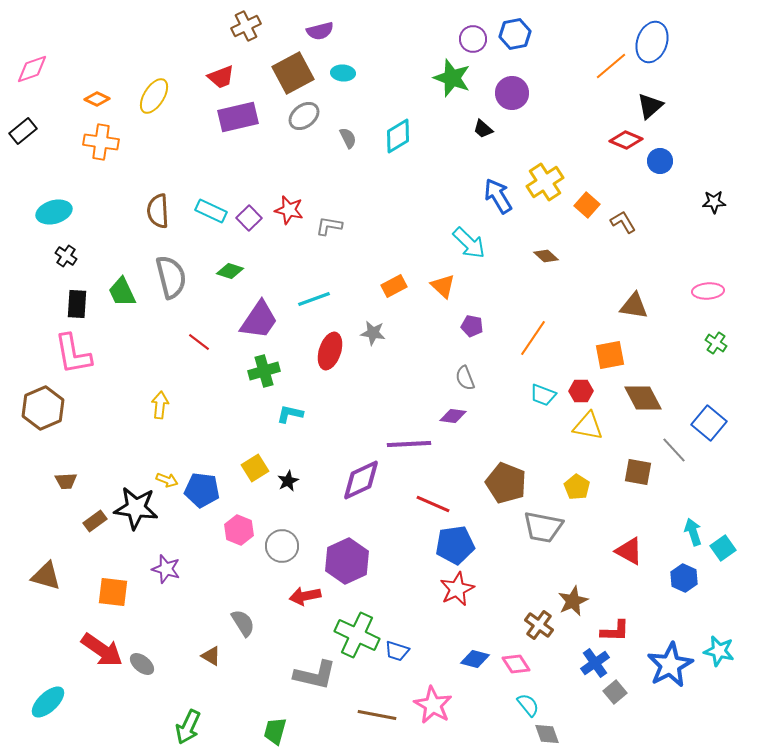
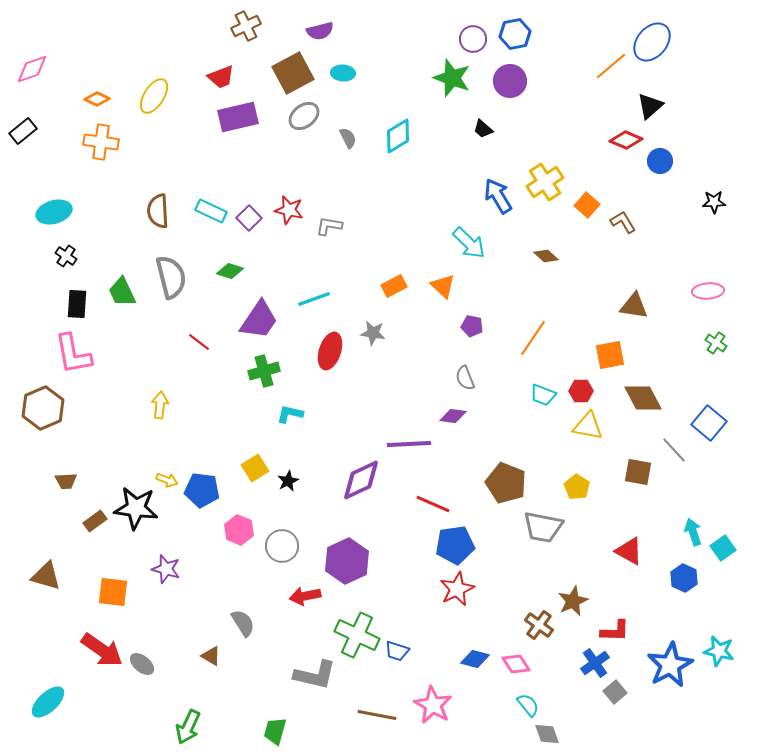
blue ellipse at (652, 42): rotated 21 degrees clockwise
purple circle at (512, 93): moved 2 px left, 12 px up
